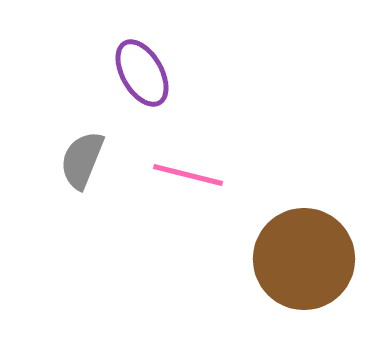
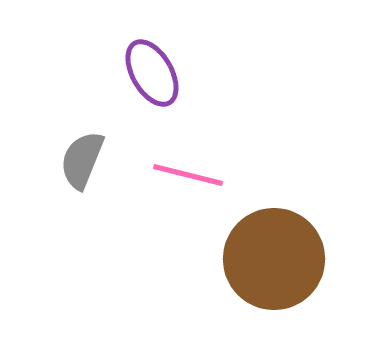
purple ellipse: moved 10 px right
brown circle: moved 30 px left
